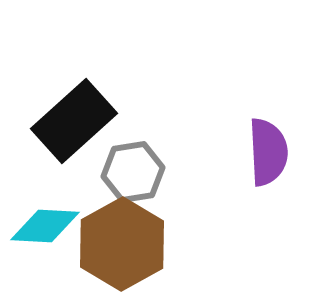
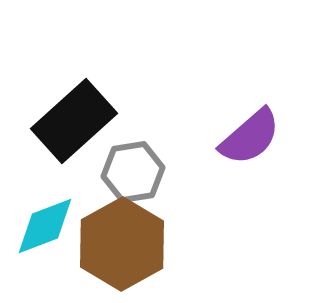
purple semicircle: moved 18 px left, 15 px up; rotated 52 degrees clockwise
cyan diamond: rotated 24 degrees counterclockwise
